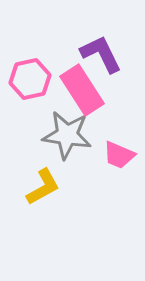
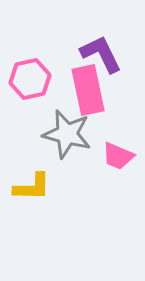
pink rectangle: moved 6 px right; rotated 21 degrees clockwise
gray star: moved 1 px up; rotated 6 degrees clockwise
pink trapezoid: moved 1 px left, 1 px down
yellow L-shape: moved 11 px left; rotated 30 degrees clockwise
